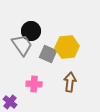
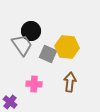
yellow hexagon: rotated 10 degrees clockwise
